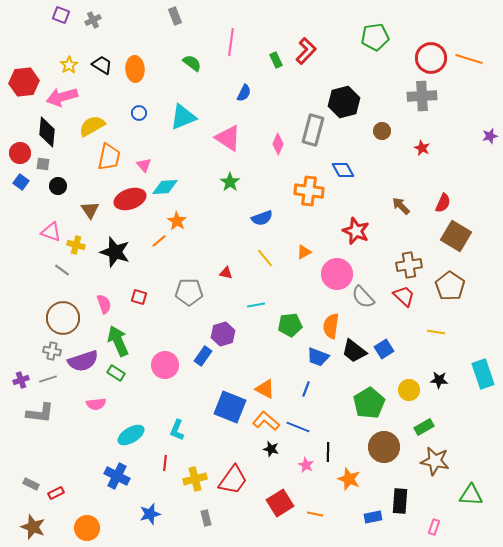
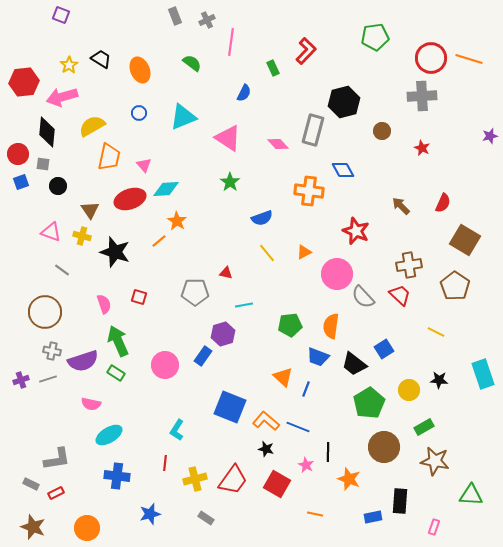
gray cross at (93, 20): moved 114 px right
green rectangle at (276, 60): moved 3 px left, 8 px down
black trapezoid at (102, 65): moved 1 px left, 6 px up
orange ellipse at (135, 69): moved 5 px right, 1 px down; rotated 20 degrees counterclockwise
pink diamond at (278, 144): rotated 65 degrees counterclockwise
red circle at (20, 153): moved 2 px left, 1 px down
blue square at (21, 182): rotated 35 degrees clockwise
cyan diamond at (165, 187): moved 1 px right, 2 px down
brown square at (456, 236): moved 9 px right, 4 px down
yellow cross at (76, 245): moved 6 px right, 9 px up
yellow line at (265, 258): moved 2 px right, 5 px up
brown pentagon at (450, 286): moved 5 px right
gray pentagon at (189, 292): moved 6 px right
red trapezoid at (404, 296): moved 4 px left, 1 px up
cyan line at (256, 305): moved 12 px left
brown circle at (63, 318): moved 18 px left, 6 px up
yellow line at (436, 332): rotated 18 degrees clockwise
black trapezoid at (354, 351): moved 13 px down
orange triangle at (265, 389): moved 18 px right, 12 px up; rotated 15 degrees clockwise
pink semicircle at (96, 404): moved 5 px left; rotated 18 degrees clockwise
gray L-shape at (40, 413): moved 17 px right, 46 px down; rotated 16 degrees counterclockwise
cyan L-shape at (177, 430): rotated 10 degrees clockwise
cyan ellipse at (131, 435): moved 22 px left
black star at (271, 449): moved 5 px left
blue cross at (117, 476): rotated 20 degrees counterclockwise
red square at (280, 503): moved 3 px left, 19 px up; rotated 28 degrees counterclockwise
gray rectangle at (206, 518): rotated 42 degrees counterclockwise
